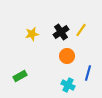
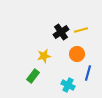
yellow line: rotated 40 degrees clockwise
yellow star: moved 12 px right, 22 px down
orange circle: moved 10 px right, 2 px up
green rectangle: moved 13 px right; rotated 24 degrees counterclockwise
